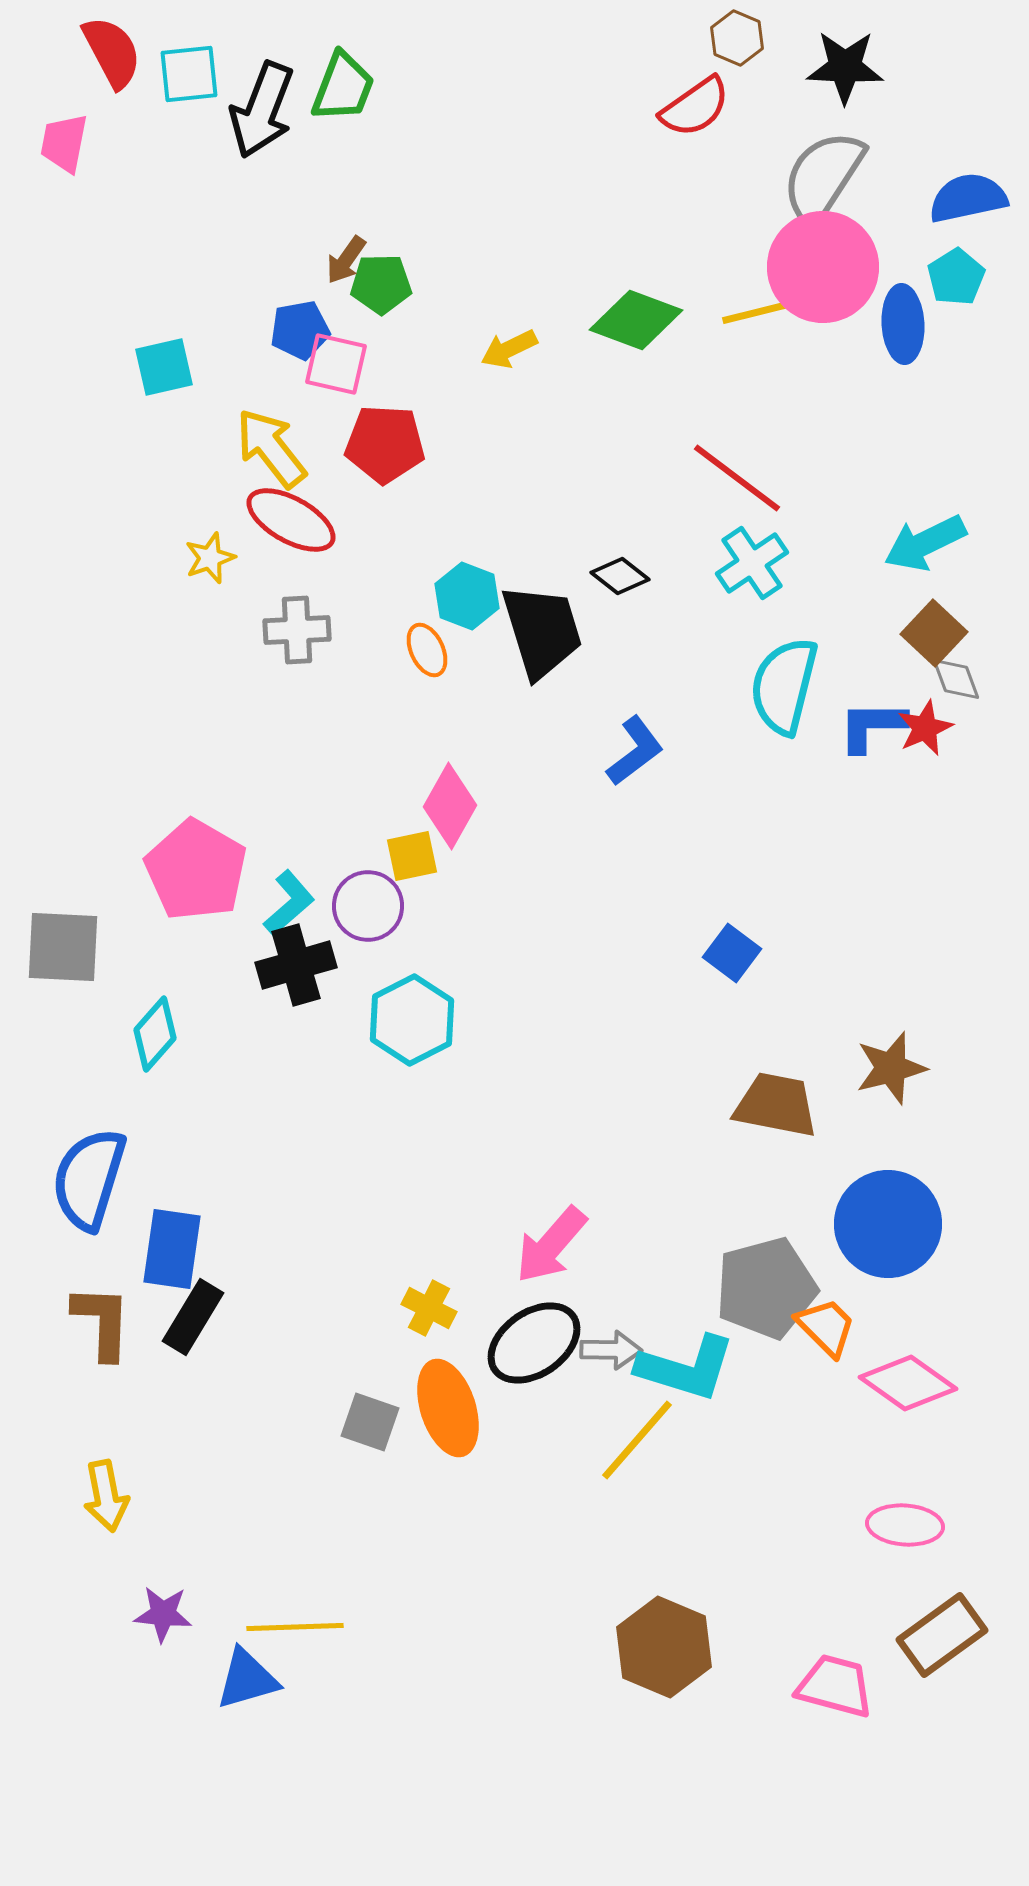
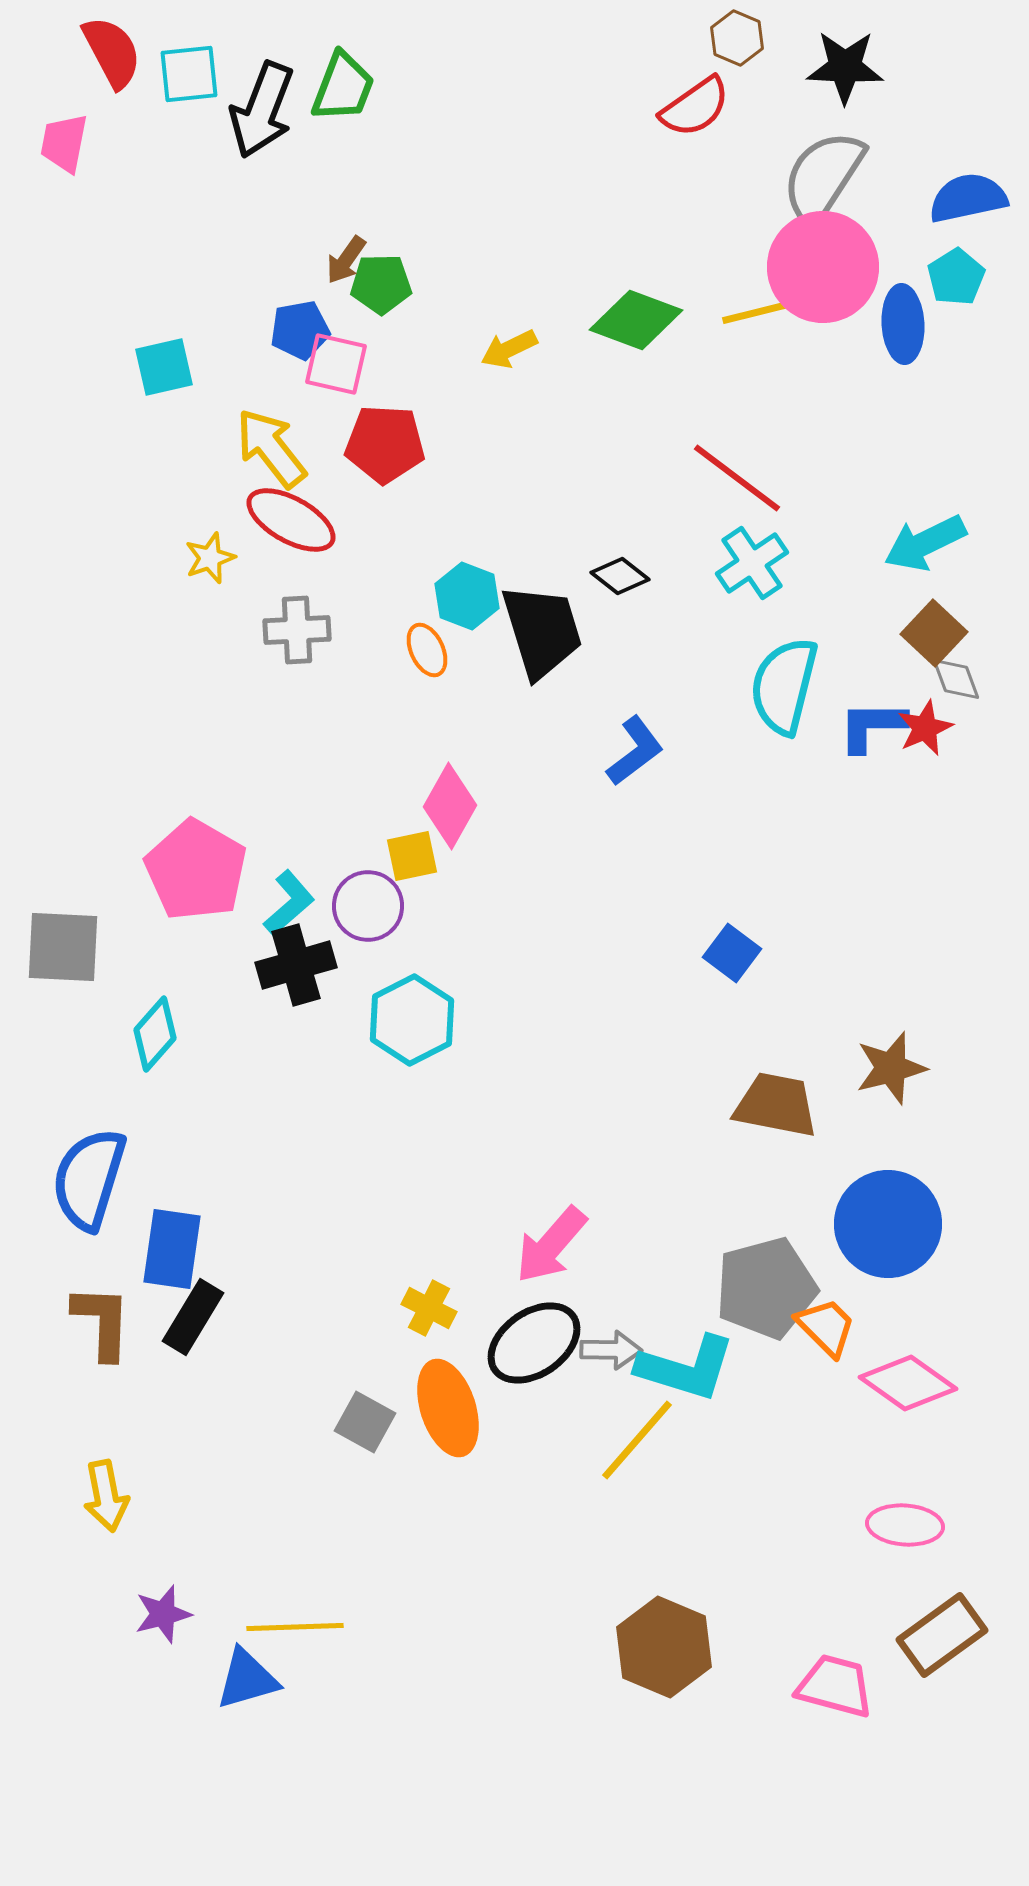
gray square at (370, 1422): moved 5 px left; rotated 10 degrees clockwise
purple star at (163, 1614): rotated 20 degrees counterclockwise
